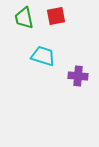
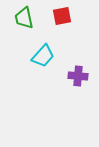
red square: moved 6 px right
cyan trapezoid: rotated 115 degrees clockwise
